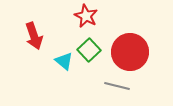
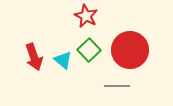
red arrow: moved 21 px down
red circle: moved 2 px up
cyan triangle: moved 1 px left, 1 px up
gray line: rotated 15 degrees counterclockwise
